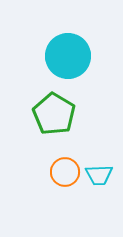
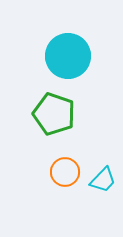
green pentagon: rotated 12 degrees counterclockwise
cyan trapezoid: moved 4 px right, 5 px down; rotated 44 degrees counterclockwise
